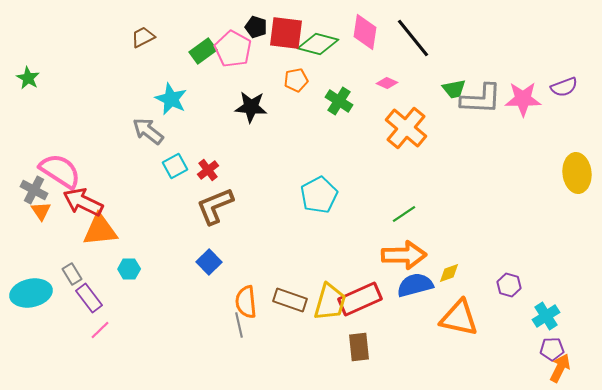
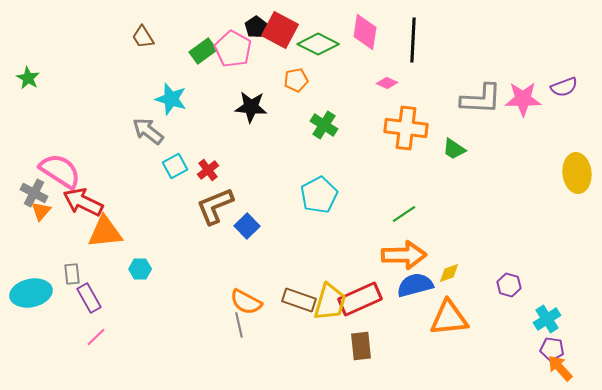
black pentagon at (256, 27): rotated 20 degrees clockwise
red square at (286, 33): moved 6 px left, 3 px up; rotated 21 degrees clockwise
brown trapezoid at (143, 37): rotated 95 degrees counterclockwise
black line at (413, 38): moved 2 px down; rotated 42 degrees clockwise
green diamond at (318, 44): rotated 12 degrees clockwise
green trapezoid at (454, 89): moved 60 px down; rotated 45 degrees clockwise
cyan star at (171, 99): rotated 8 degrees counterclockwise
green cross at (339, 101): moved 15 px left, 24 px down
orange cross at (406, 128): rotated 33 degrees counterclockwise
gray cross at (34, 190): moved 3 px down
orange triangle at (41, 211): rotated 15 degrees clockwise
orange triangle at (100, 230): moved 5 px right, 2 px down
blue square at (209, 262): moved 38 px right, 36 px up
cyan hexagon at (129, 269): moved 11 px right
gray rectangle at (72, 274): rotated 25 degrees clockwise
purple rectangle at (89, 298): rotated 8 degrees clockwise
brown rectangle at (290, 300): moved 9 px right
orange semicircle at (246, 302): rotated 56 degrees counterclockwise
cyan cross at (546, 316): moved 1 px right, 3 px down
orange triangle at (459, 318): moved 10 px left; rotated 18 degrees counterclockwise
pink line at (100, 330): moved 4 px left, 7 px down
brown rectangle at (359, 347): moved 2 px right, 1 px up
purple pentagon at (552, 349): rotated 10 degrees clockwise
orange arrow at (560, 368): rotated 68 degrees counterclockwise
